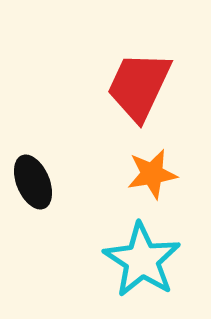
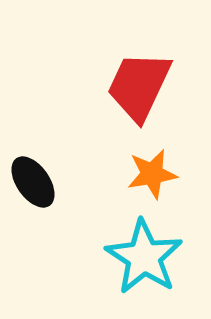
black ellipse: rotated 12 degrees counterclockwise
cyan star: moved 2 px right, 3 px up
